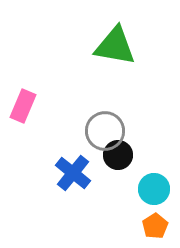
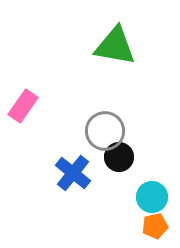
pink rectangle: rotated 12 degrees clockwise
black circle: moved 1 px right, 2 px down
cyan circle: moved 2 px left, 8 px down
orange pentagon: rotated 20 degrees clockwise
